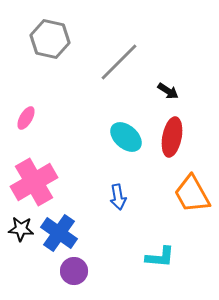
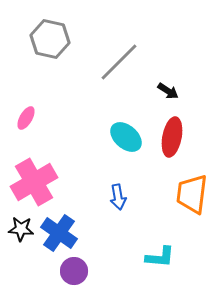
orange trapezoid: rotated 36 degrees clockwise
